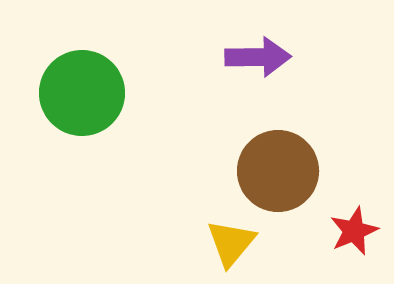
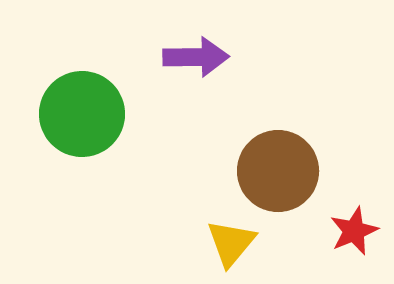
purple arrow: moved 62 px left
green circle: moved 21 px down
